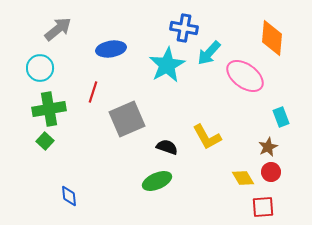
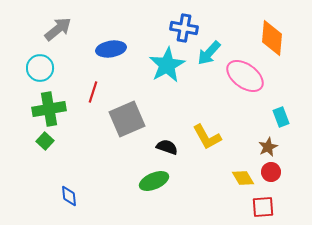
green ellipse: moved 3 px left
